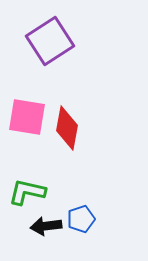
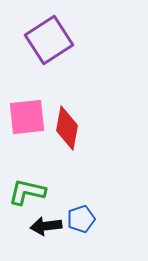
purple square: moved 1 px left, 1 px up
pink square: rotated 15 degrees counterclockwise
